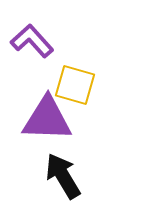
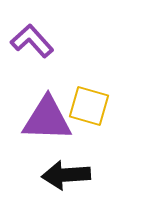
yellow square: moved 14 px right, 21 px down
black arrow: moved 3 px right, 1 px up; rotated 63 degrees counterclockwise
